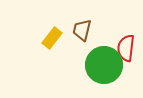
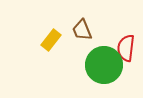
brown trapezoid: rotated 35 degrees counterclockwise
yellow rectangle: moved 1 px left, 2 px down
